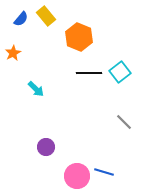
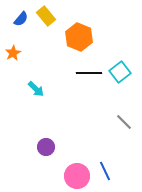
blue line: moved 1 px right, 1 px up; rotated 48 degrees clockwise
